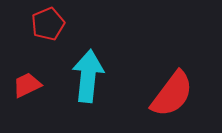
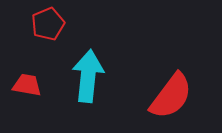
red trapezoid: rotated 36 degrees clockwise
red semicircle: moved 1 px left, 2 px down
